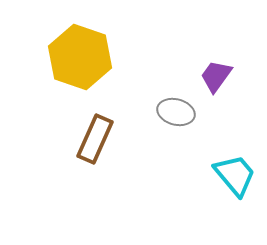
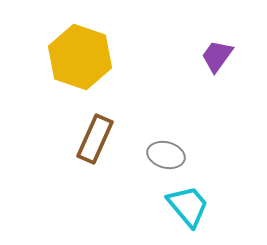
purple trapezoid: moved 1 px right, 20 px up
gray ellipse: moved 10 px left, 43 px down
cyan trapezoid: moved 47 px left, 31 px down
